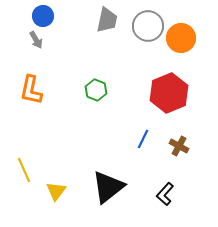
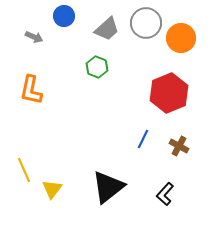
blue circle: moved 21 px right
gray trapezoid: moved 9 px down; rotated 36 degrees clockwise
gray circle: moved 2 px left, 3 px up
gray arrow: moved 2 px left, 3 px up; rotated 36 degrees counterclockwise
green hexagon: moved 1 px right, 23 px up
yellow triangle: moved 4 px left, 2 px up
